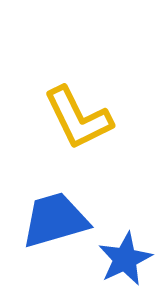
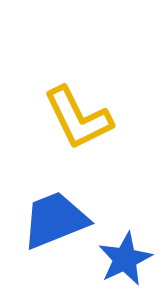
blue trapezoid: rotated 6 degrees counterclockwise
